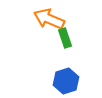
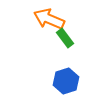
green rectangle: rotated 18 degrees counterclockwise
